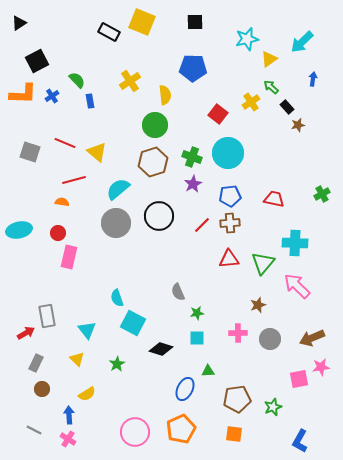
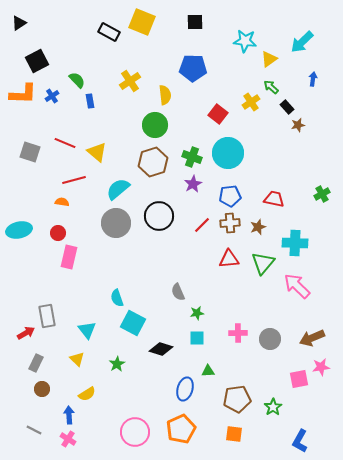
cyan star at (247, 39): moved 2 px left, 2 px down; rotated 20 degrees clockwise
brown star at (258, 305): moved 78 px up
blue ellipse at (185, 389): rotated 10 degrees counterclockwise
green star at (273, 407): rotated 12 degrees counterclockwise
